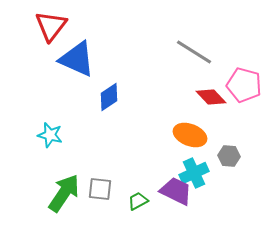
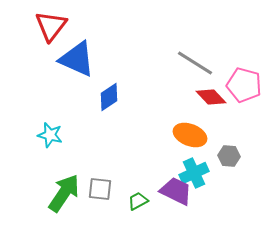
gray line: moved 1 px right, 11 px down
